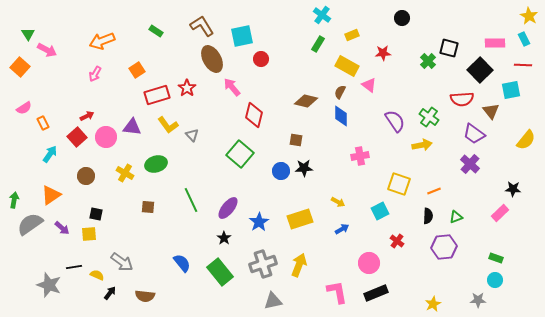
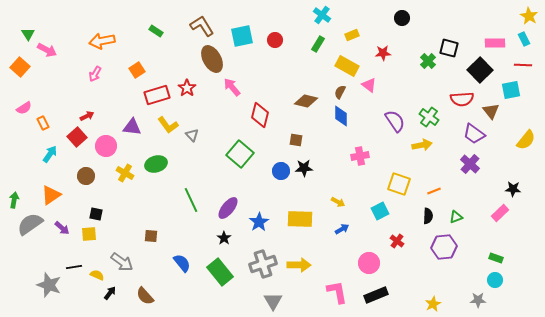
orange arrow at (102, 41): rotated 10 degrees clockwise
red circle at (261, 59): moved 14 px right, 19 px up
red diamond at (254, 115): moved 6 px right
pink circle at (106, 137): moved 9 px down
brown square at (148, 207): moved 3 px right, 29 px down
yellow rectangle at (300, 219): rotated 20 degrees clockwise
yellow arrow at (299, 265): rotated 70 degrees clockwise
black rectangle at (376, 293): moved 2 px down
brown semicircle at (145, 296): rotated 42 degrees clockwise
gray triangle at (273, 301): rotated 48 degrees counterclockwise
